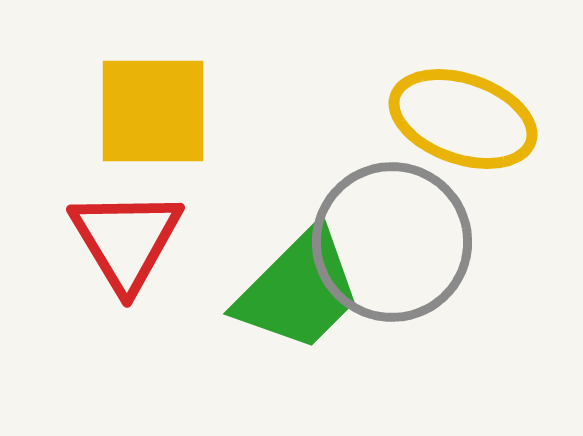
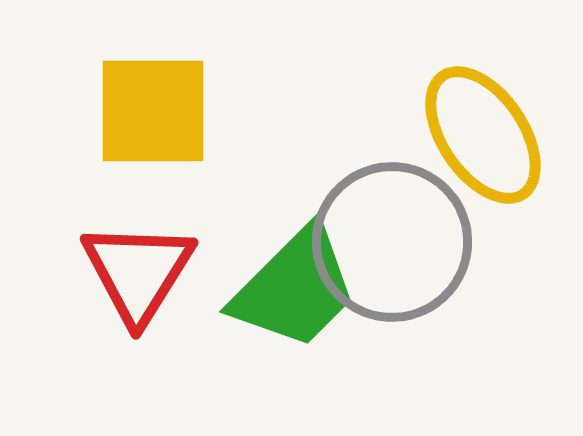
yellow ellipse: moved 20 px right, 16 px down; rotated 37 degrees clockwise
red triangle: moved 12 px right, 32 px down; rotated 3 degrees clockwise
green trapezoid: moved 4 px left, 2 px up
